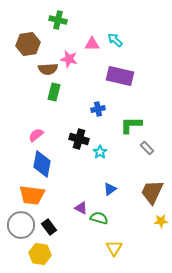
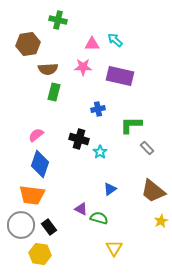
pink star: moved 14 px right, 8 px down; rotated 12 degrees counterclockwise
blue diamond: moved 2 px left; rotated 8 degrees clockwise
brown trapezoid: moved 1 px right, 1 px up; rotated 76 degrees counterclockwise
purple triangle: moved 1 px down
yellow star: rotated 24 degrees counterclockwise
